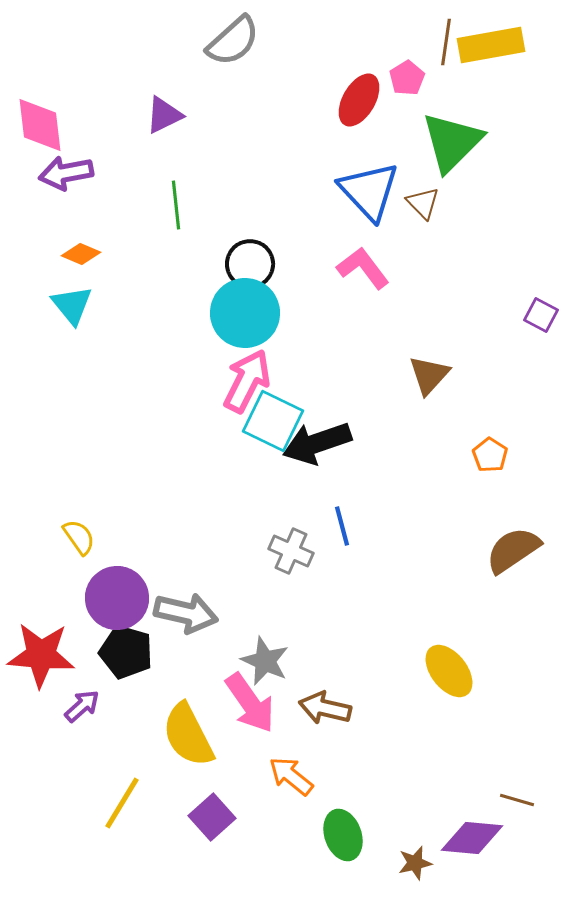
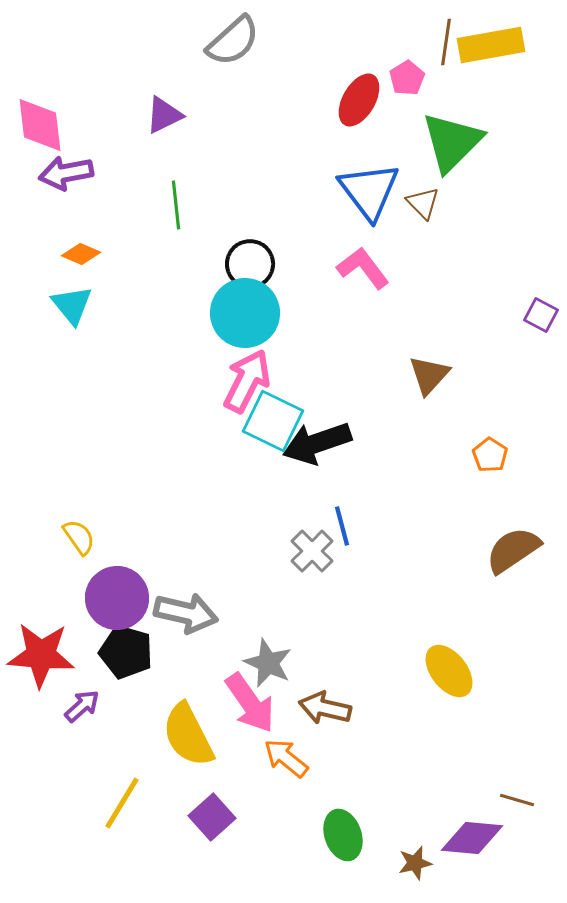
blue triangle at (369, 191): rotated 6 degrees clockwise
gray cross at (291, 551): moved 21 px right; rotated 21 degrees clockwise
gray star at (265, 661): moved 3 px right, 2 px down
orange arrow at (291, 776): moved 5 px left, 18 px up
